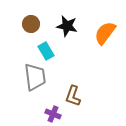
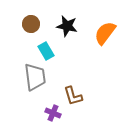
brown L-shape: rotated 35 degrees counterclockwise
purple cross: moved 1 px up
